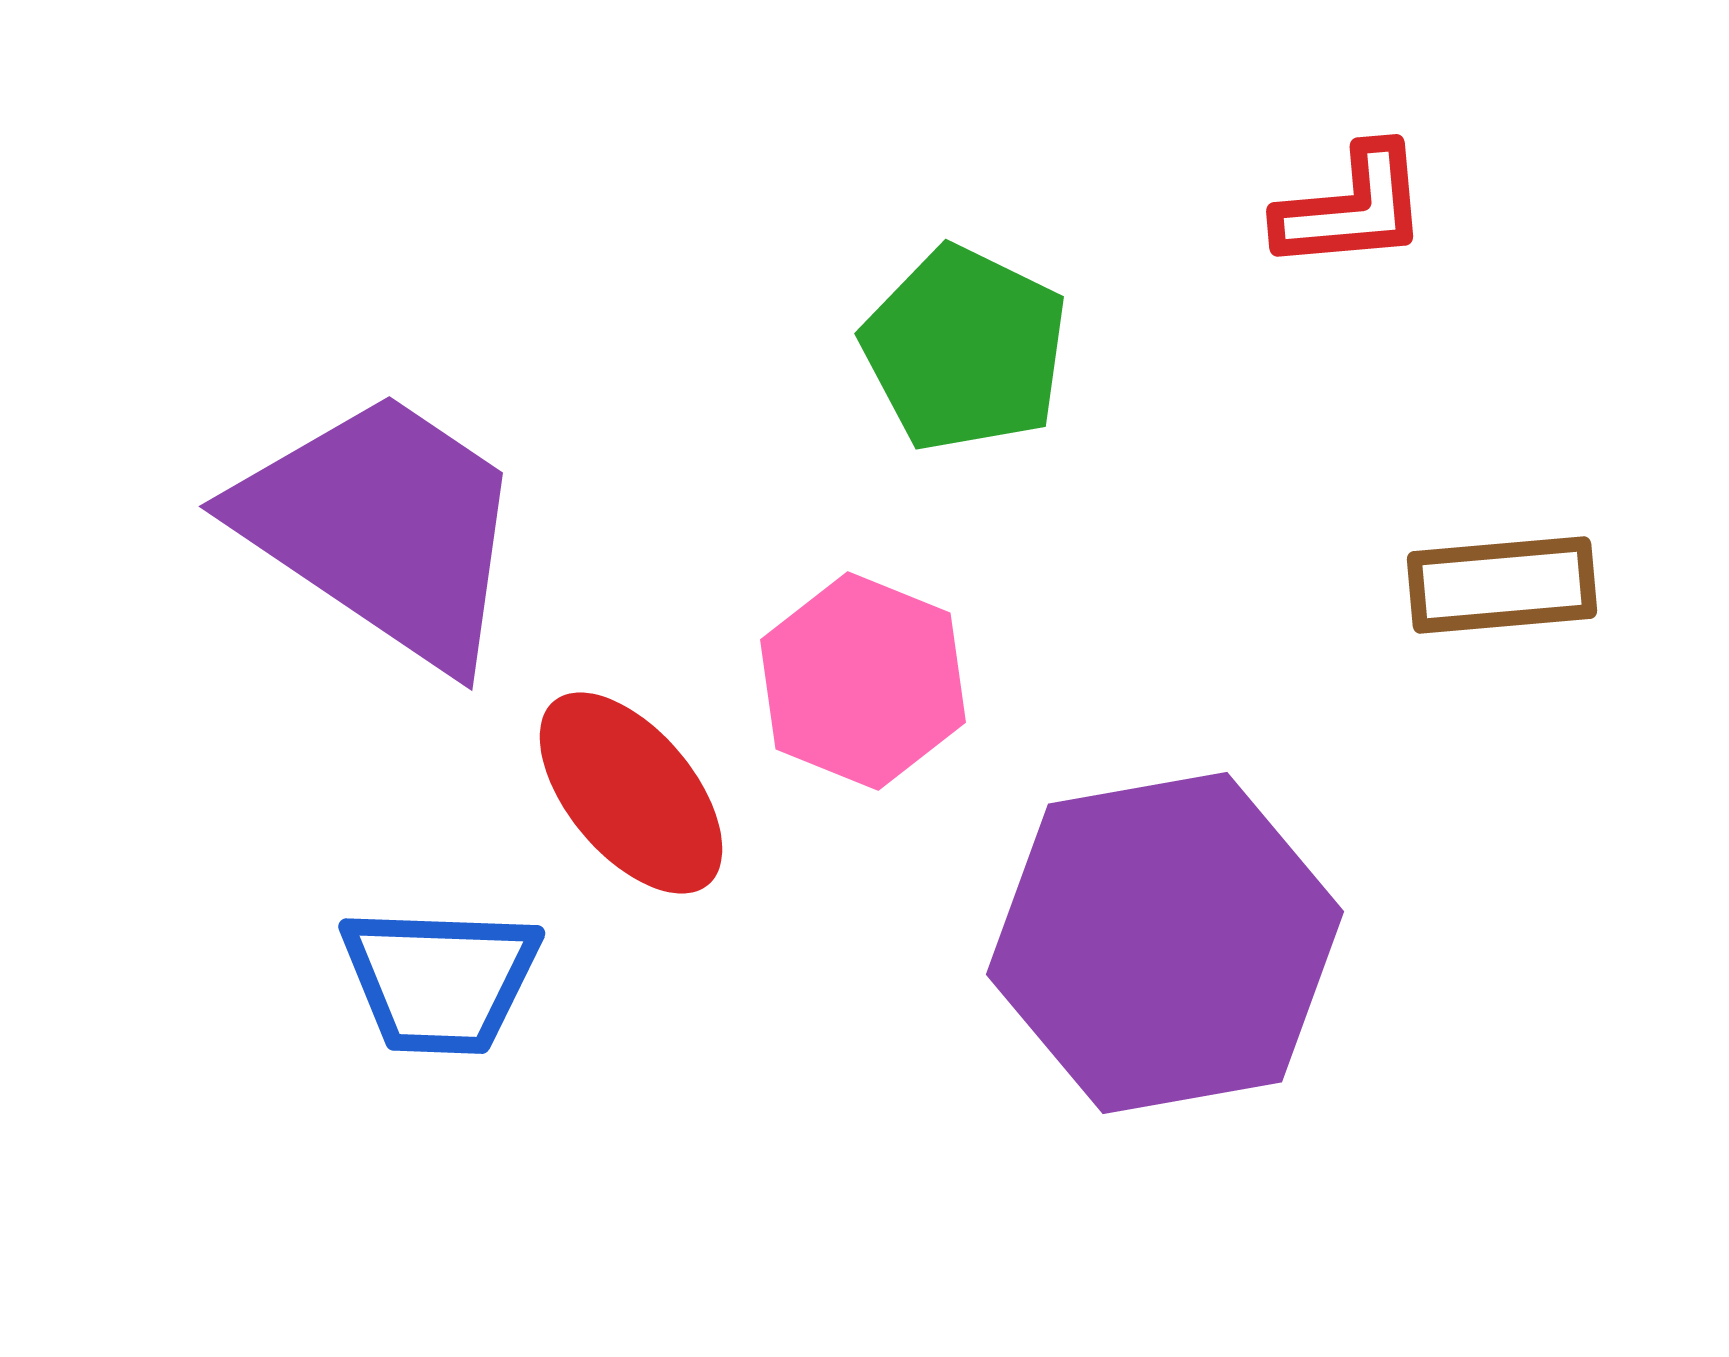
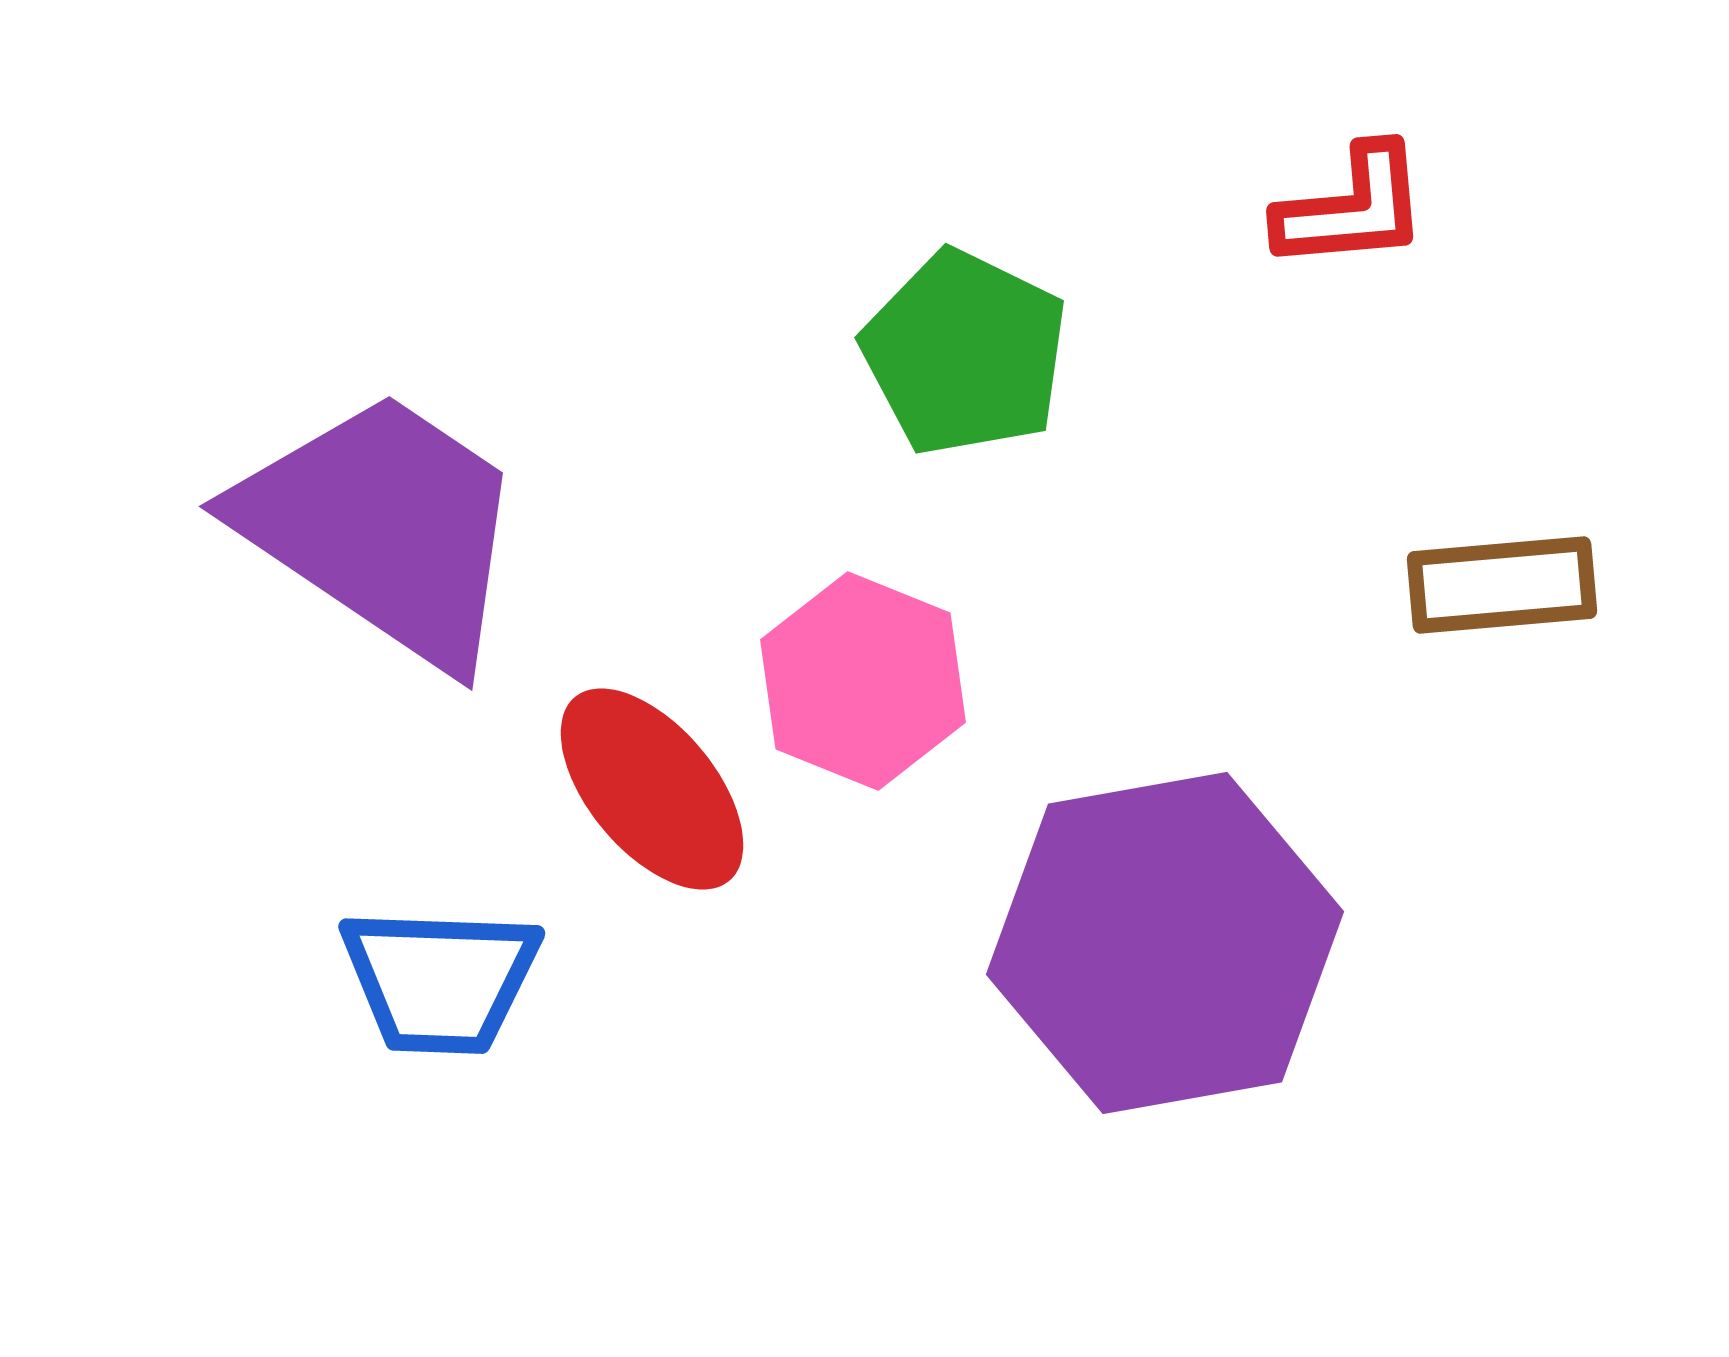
green pentagon: moved 4 px down
red ellipse: moved 21 px right, 4 px up
